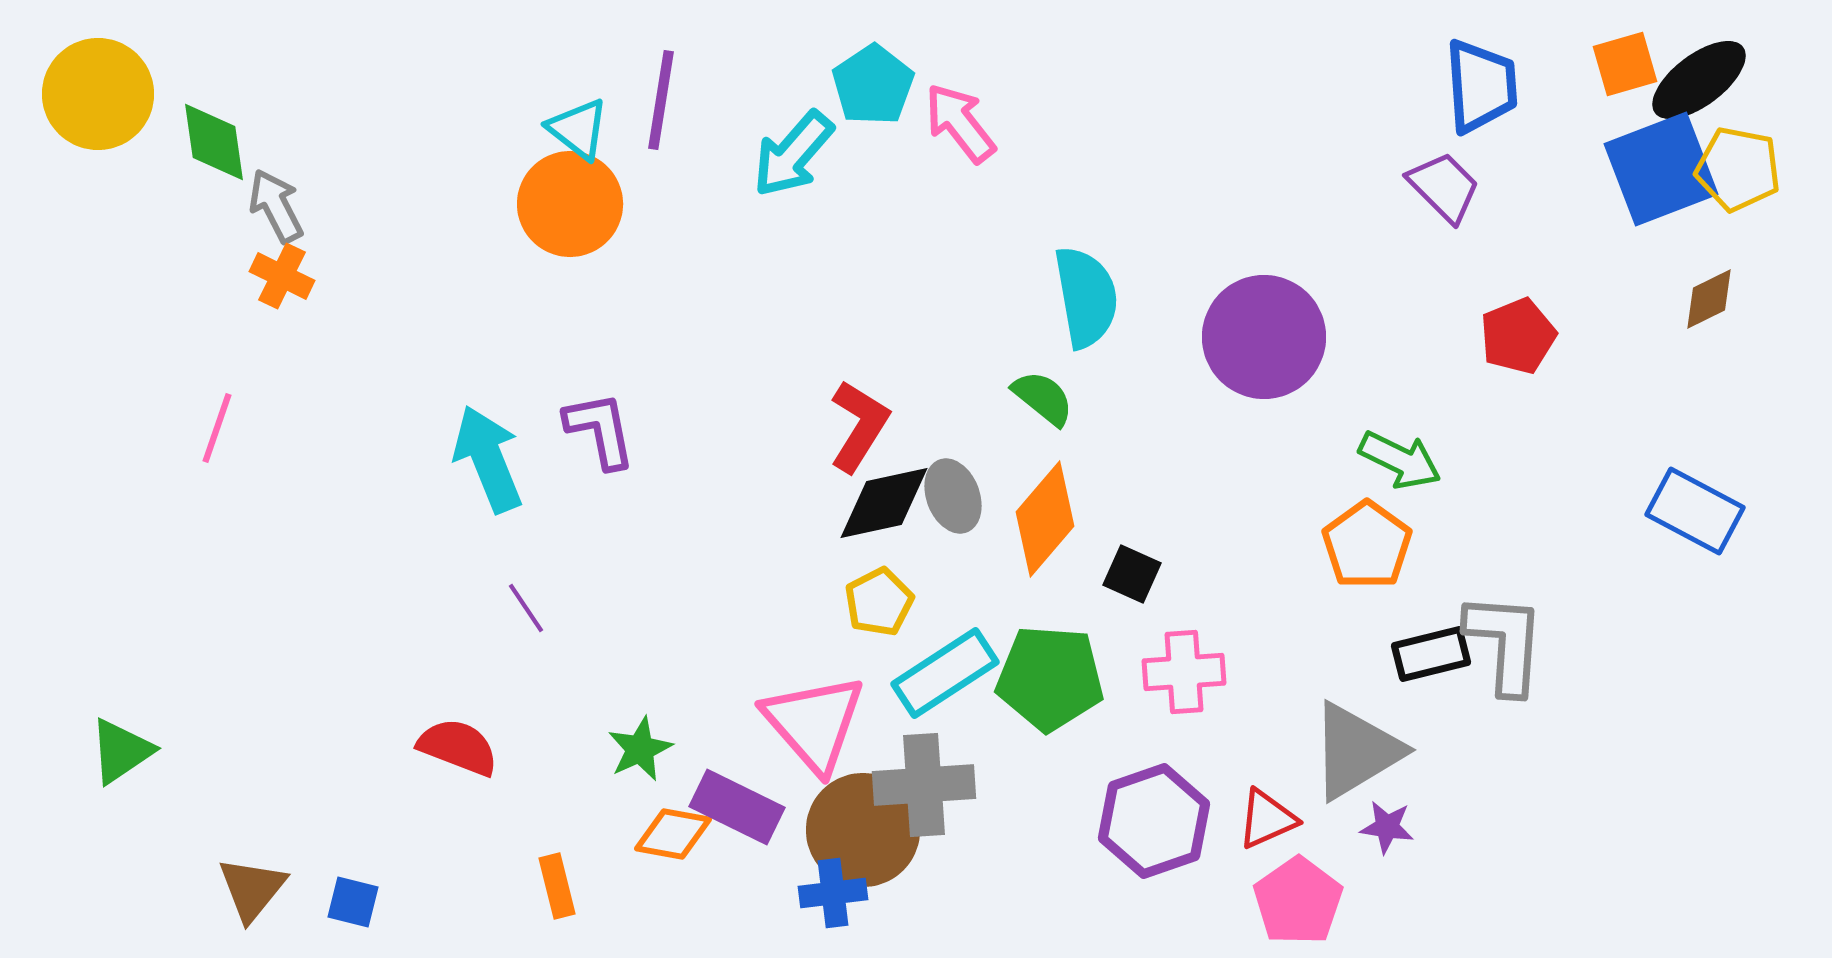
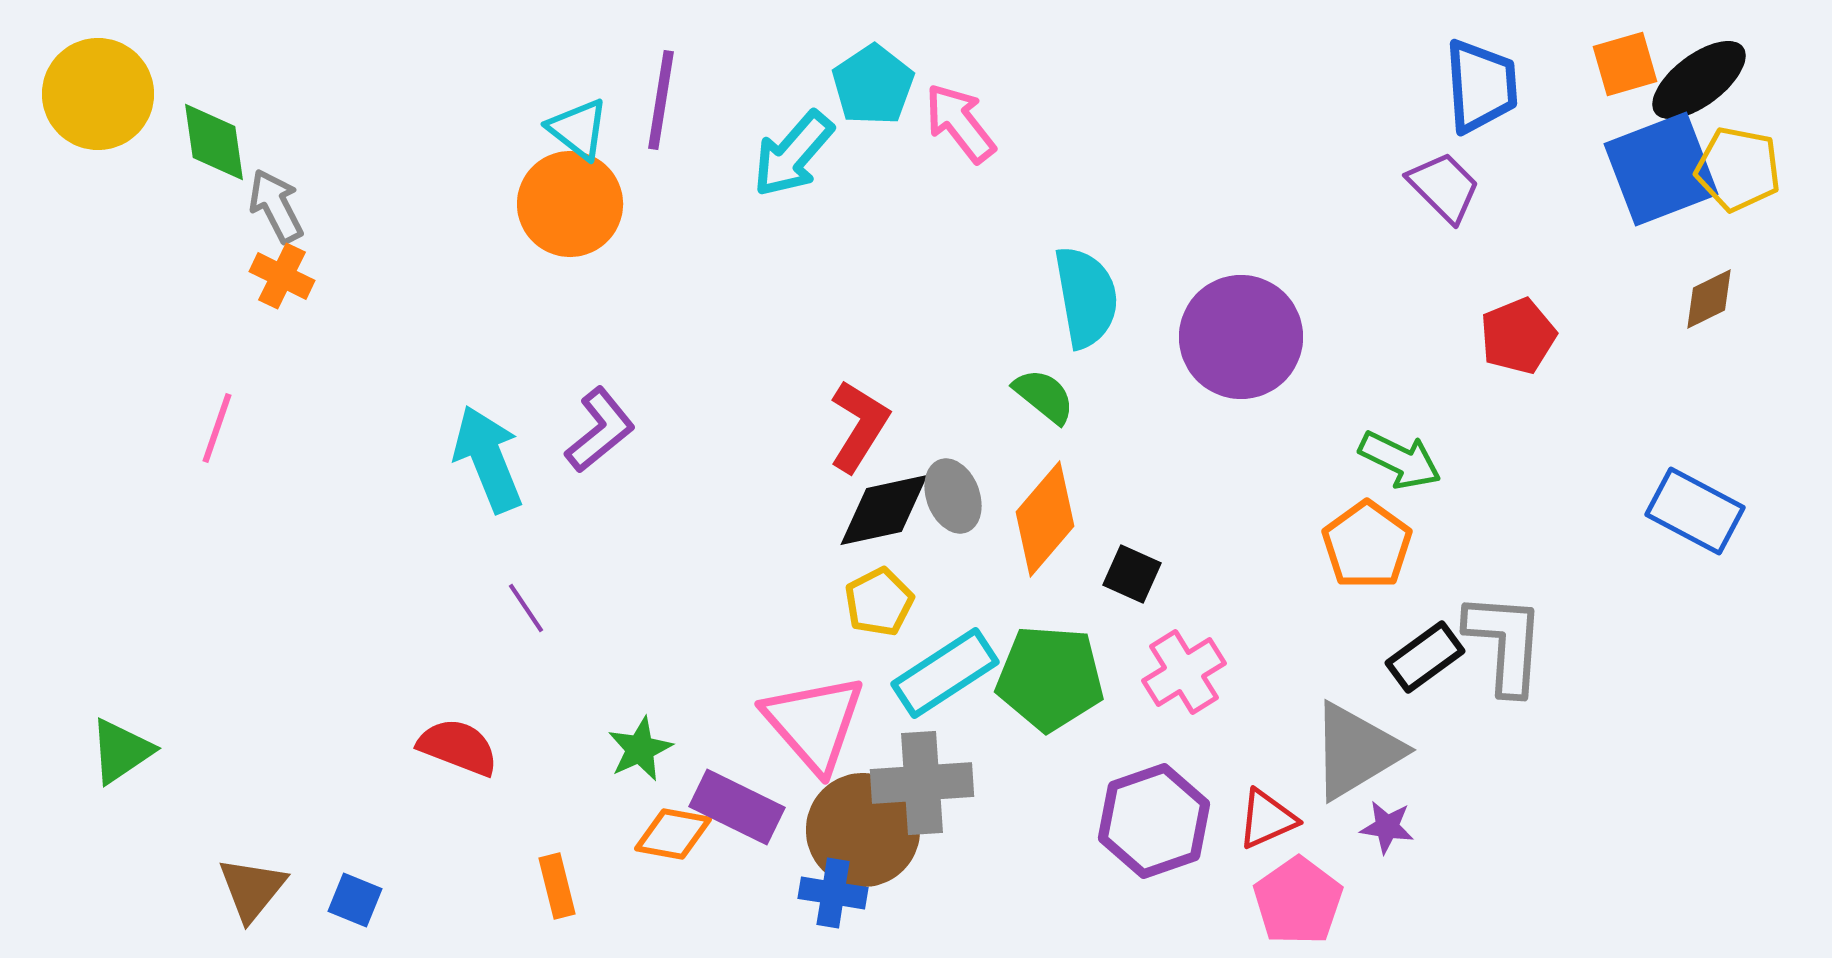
purple circle at (1264, 337): moved 23 px left
green semicircle at (1043, 398): moved 1 px right, 2 px up
purple L-shape at (600, 430): rotated 62 degrees clockwise
black diamond at (884, 503): moved 7 px down
black rectangle at (1431, 654): moved 6 px left, 3 px down; rotated 22 degrees counterclockwise
pink cross at (1184, 672): rotated 28 degrees counterclockwise
gray cross at (924, 785): moved 2 px left, 2 px up
blue cross at (833, 893): rotated 16 degrees clockwise
blue square at (353, 902): moved 2 px right, 2 px up; rotated 8 degrees clockwise
